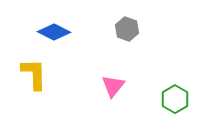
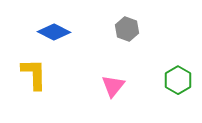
green hexagon: moved 3 px right, 19 px up
